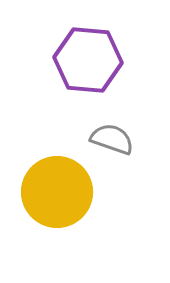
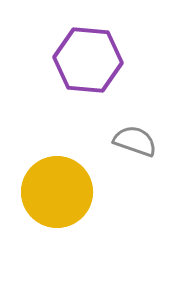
gray semicircle: moved 23 px right, 2 px down
